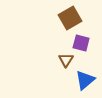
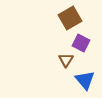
purple square: rotated 12 degrees clockwise
blue triangle: rotated 30 degrees counterclockwise
